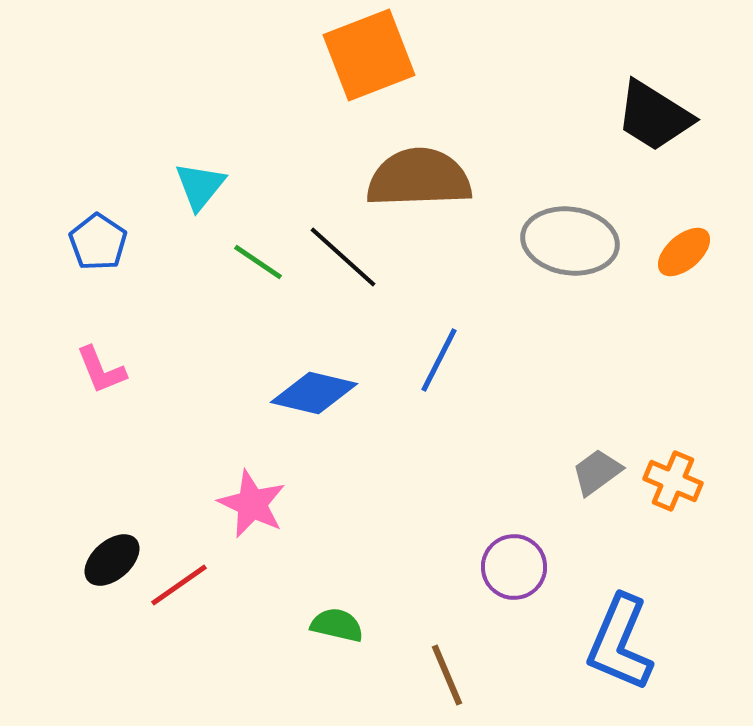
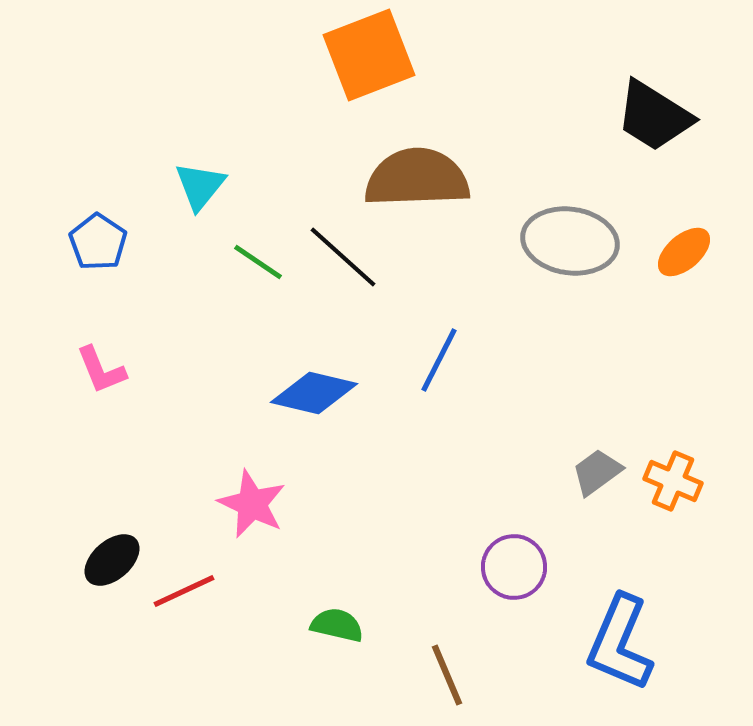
brown semicircle: moved 2 px left
red line: moved 5 px right, 6 px down; rotated 10 degrees clockwise
